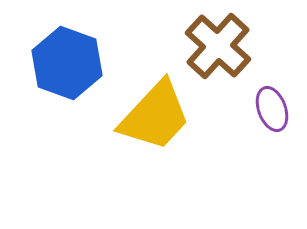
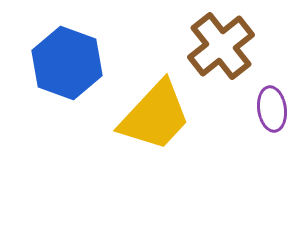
brown cross: moved 3 px right; rotated 10 degrees clockwise
purple ellipse: rotated 12 degrees clockwise
